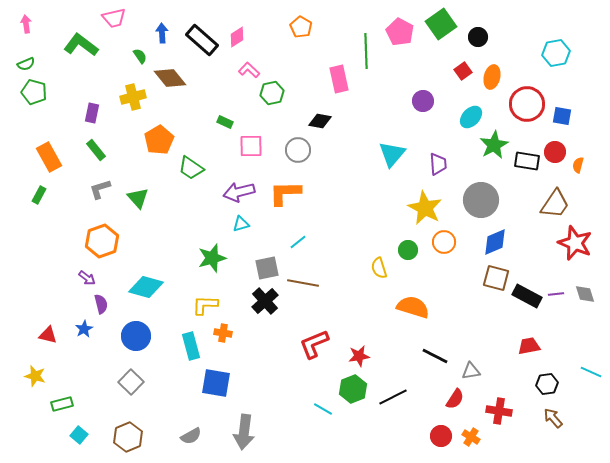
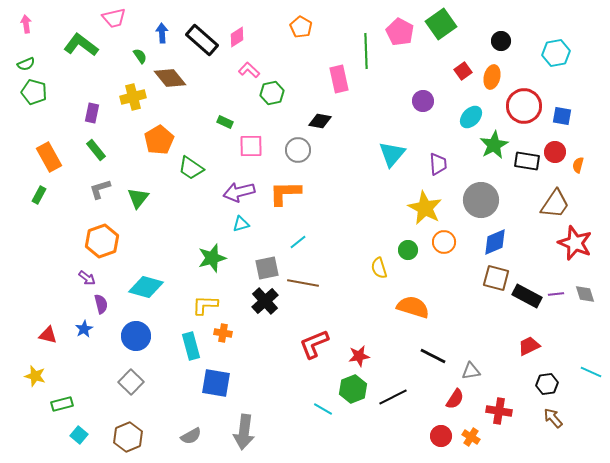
black circle at (478, 37): moved 23 px right, 4 px down
red circle at (527, 104): moved 3 px left, 2 px down
green triangle at (138, 198): rotated 20 degrees clockwise
red trapezoid at (529, 346): rotated 15 degrees counterclockwise
black line at (435, 356): moved 2 px left
